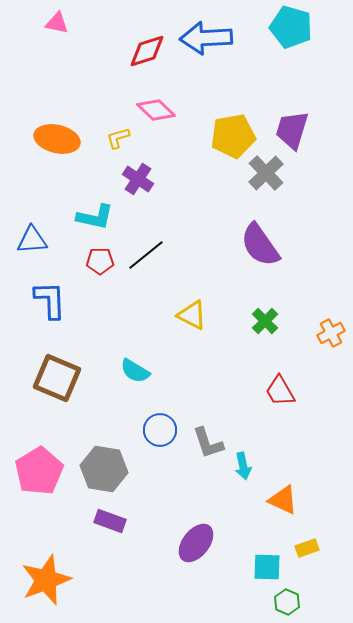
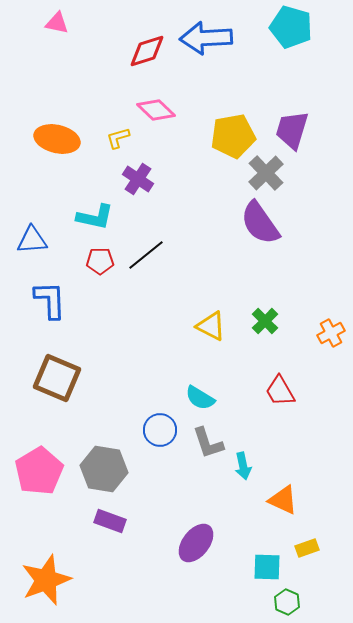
purple semicircle: moved 22 px up
yellow triangle: moved 19 px right, 11 px down
cyan semicircle: moved 65 px right, 27 px down
